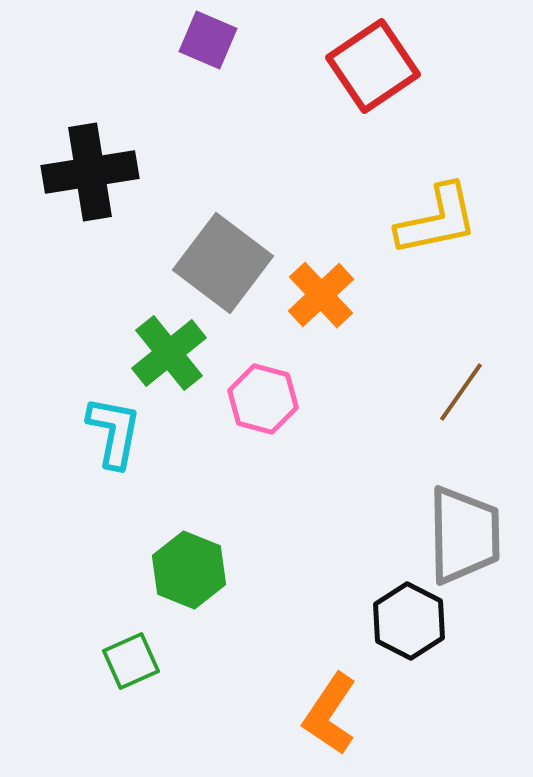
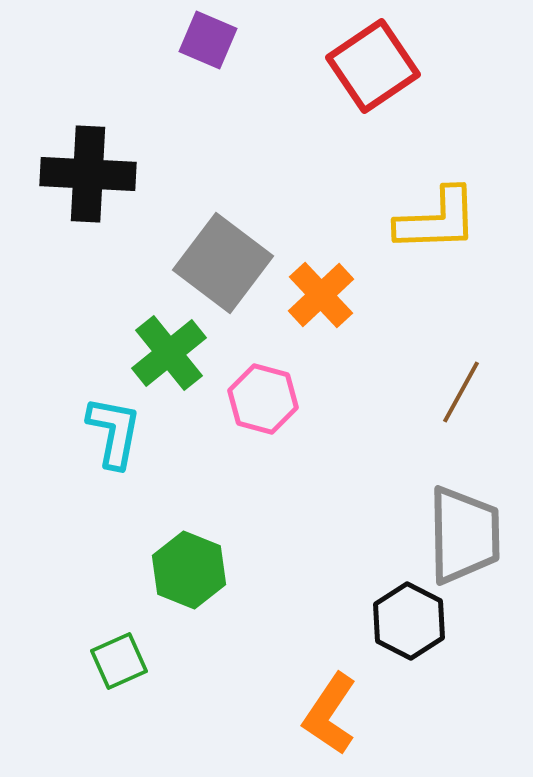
black cross: moved 2 px left, 2 px down; rotated 12 degrees clockwise
yellow L-shape: rotated 10 degrees clockwise
brown line: rotated 6 degrees counterclockwise
green square: moved 12 px left
